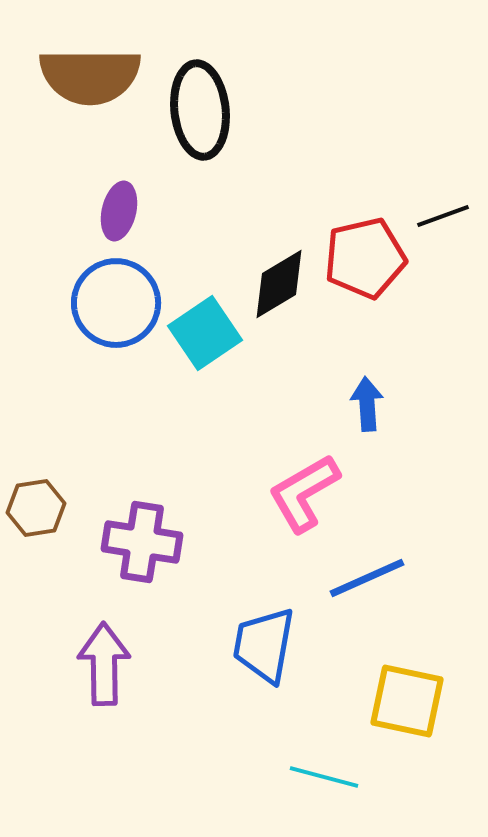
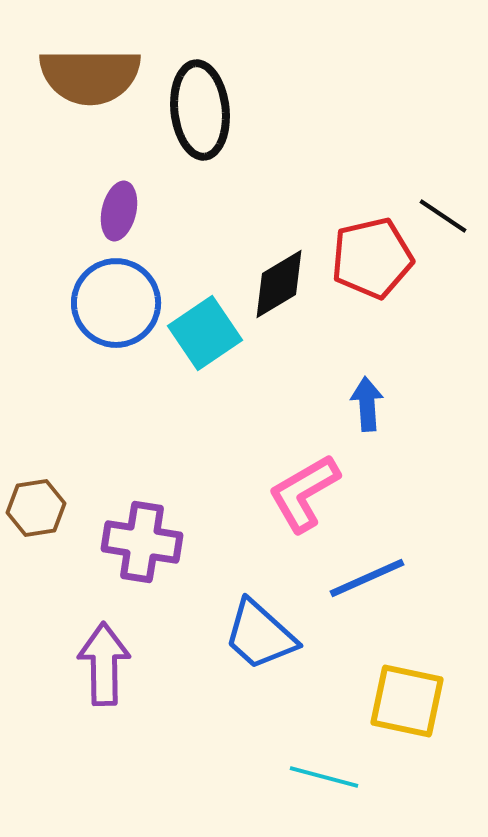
black line: rotated 54 degrees clockwise
red pentagon: moved 7 px right
blue trapezoid: moved 4 px left, 10 px up; rotated 58 degrees counterclockwise
